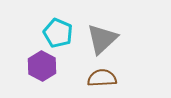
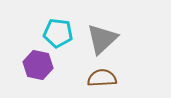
cyan pentagon: rotated 16 degrees counterclockwise
purple hexagon: moved 4 px left, 1 px up; rotated 16 degrees counterclockwise
